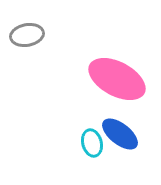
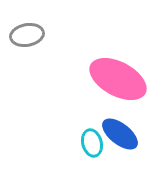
pink ellipse: moved 1 px right
